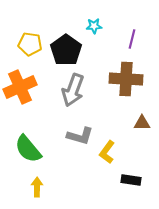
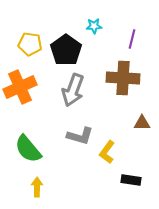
brown cross: moved 3 px left, 1 px up
